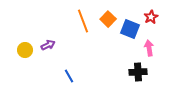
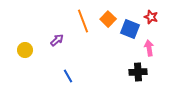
red star: rotated 24 degrees counterclockwise
purple arrow: moved 9 px right, 5 px up; rotated 16 degrees counterclockwise
blue line: moved 1 px left
